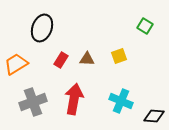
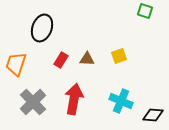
green square: moved 15 px up; rotated 14 degrees counterclockwise
orange trapezoid: rotated 40 degrees counterclockwise
gray cross: rotated 24 degrees counterclockwise
black diamond: moved 1 px left, 1 px up
